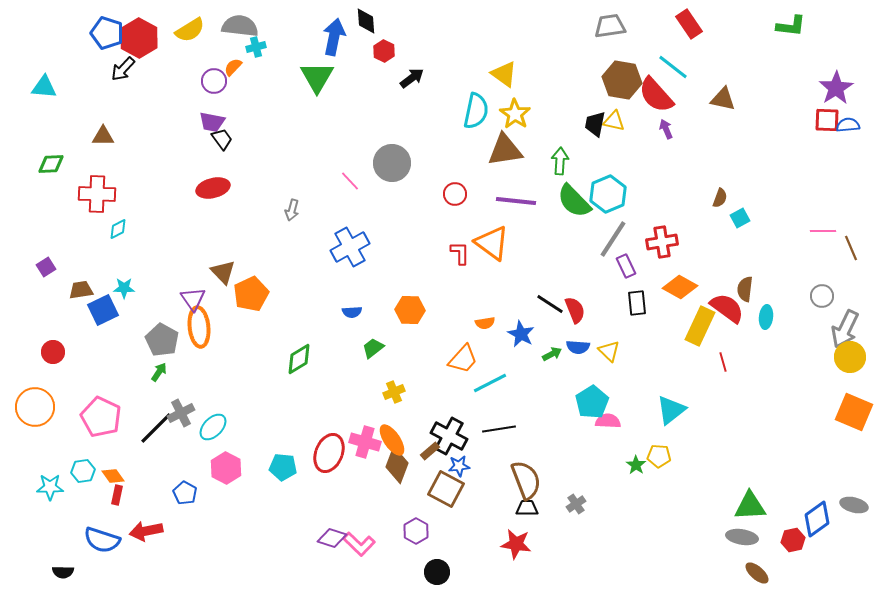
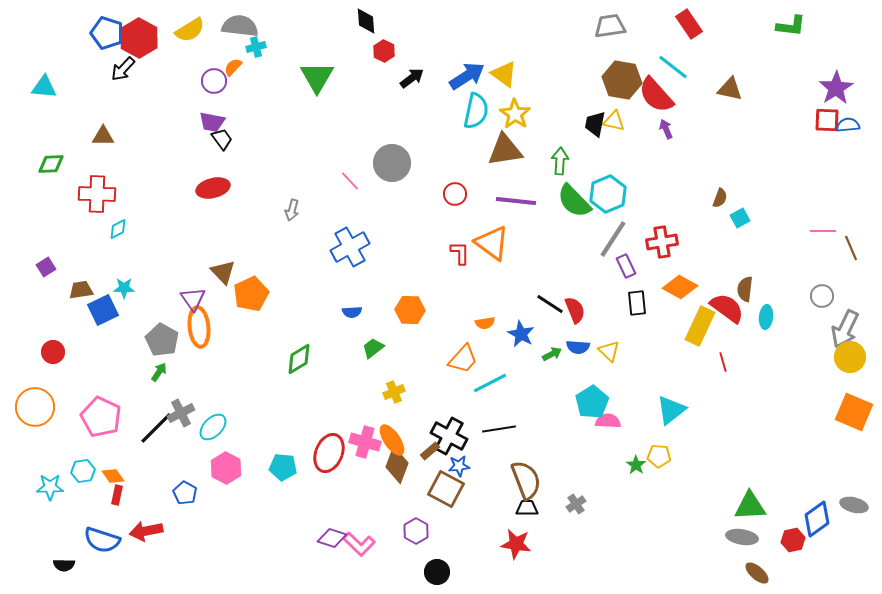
blue arrow at (334, 37): moved 133 px right, 39 px down; rotated 45 degrees clockwise
brown triangle at (723, 99): moved 7 px right, 10 px up
black semicircle at (63, 572): moved 1 px right, 7 px up
